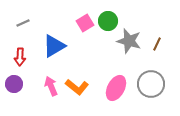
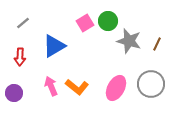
gray line: rotated 16 degrees counterclockwise
purple circle: moved 9 px down
